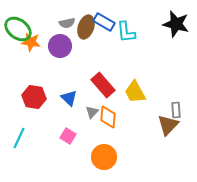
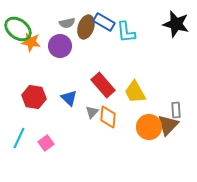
pink square: moved 22 px left, 7 px down; rotated 21 degrees clockwise
orange circle: moved 45 px right, 30 px up
